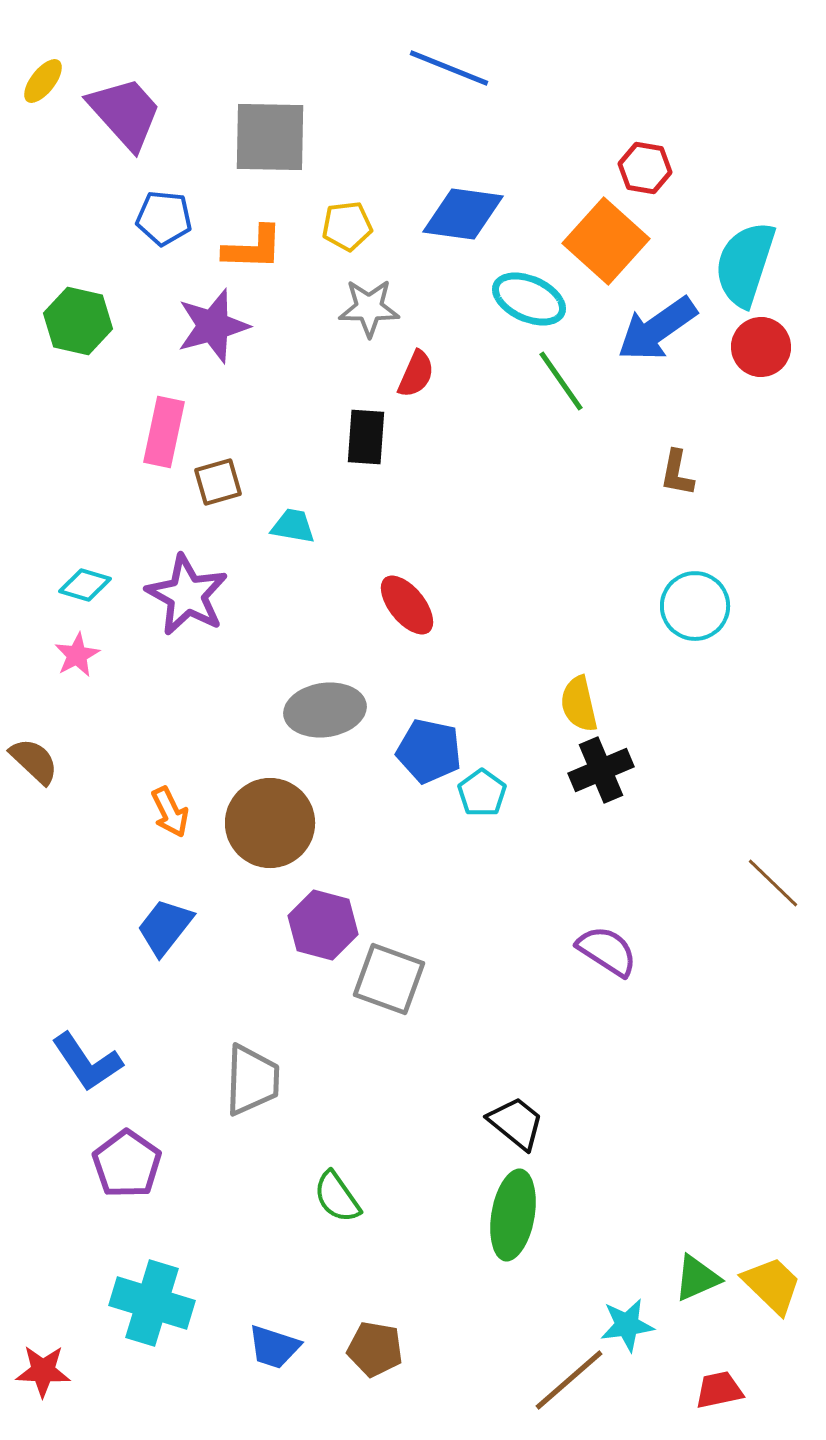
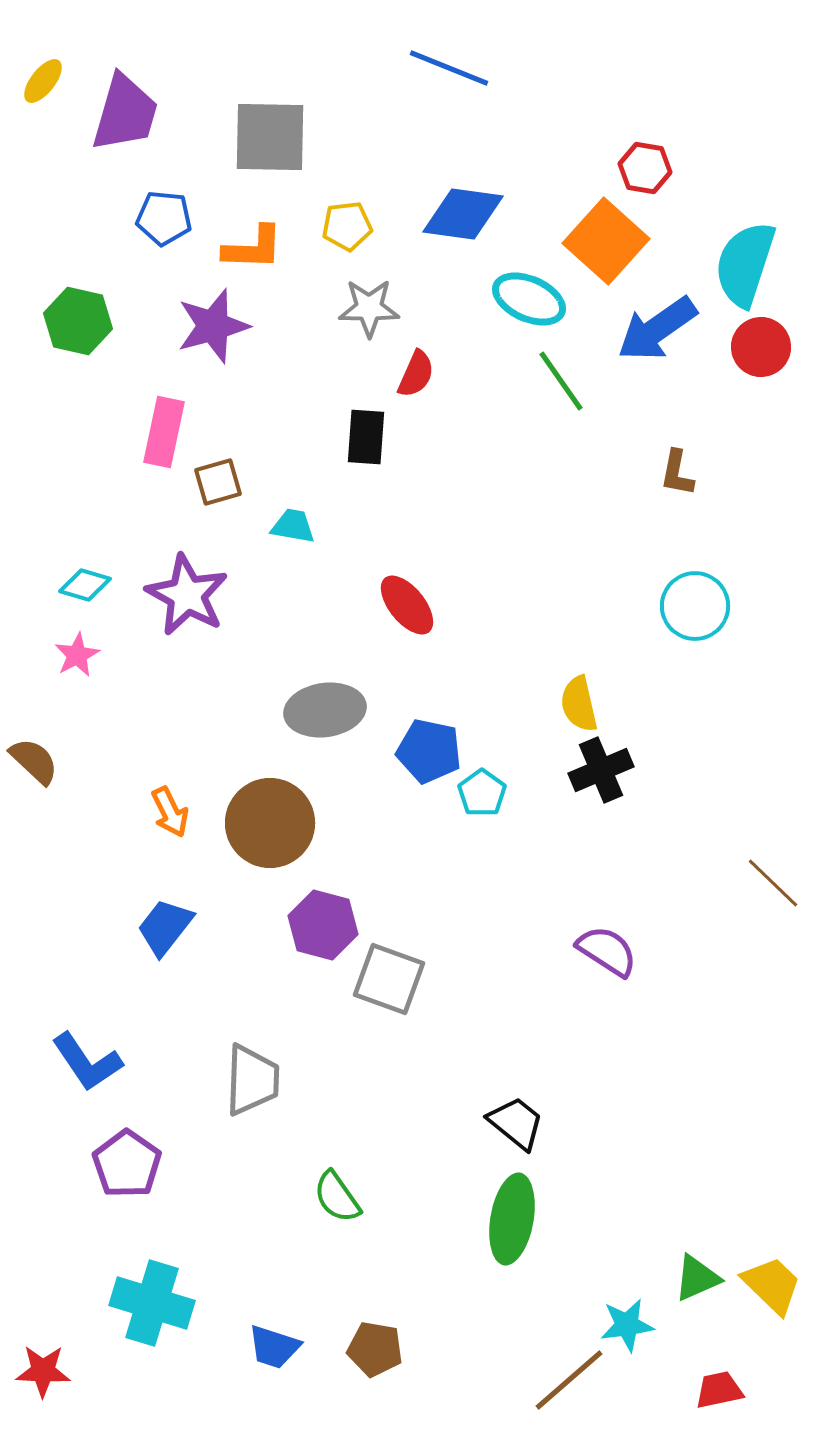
purple trapezoid at (125, 113): rotated 58 degrees clockwise
green ellipse at (513, 1215): moved 1 px left, 4 px down
